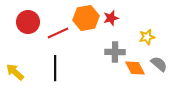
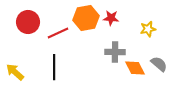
red star: rotated 21 degrees clockwise
yellow star: moved 1 px right, 8 px up
black line: moved 1 px left, 1 px up
